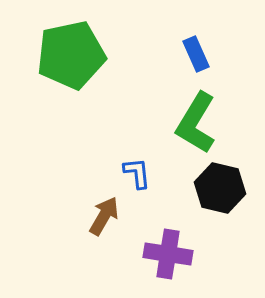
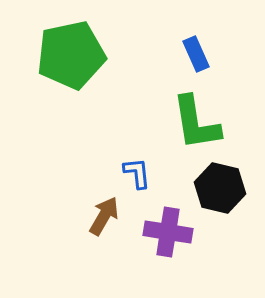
green L-shape: rotated 40 degrees counterclockwise
purple cross: moved 22 px up
